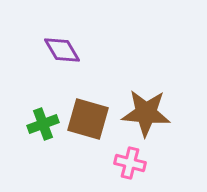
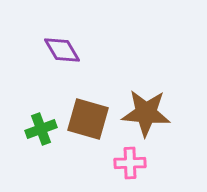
green cross: moved 2 px left, 5 px down
pink cross: rotated 16 degrees counterclockwise
